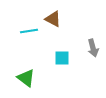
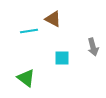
gray arrow: moved 1 px up
